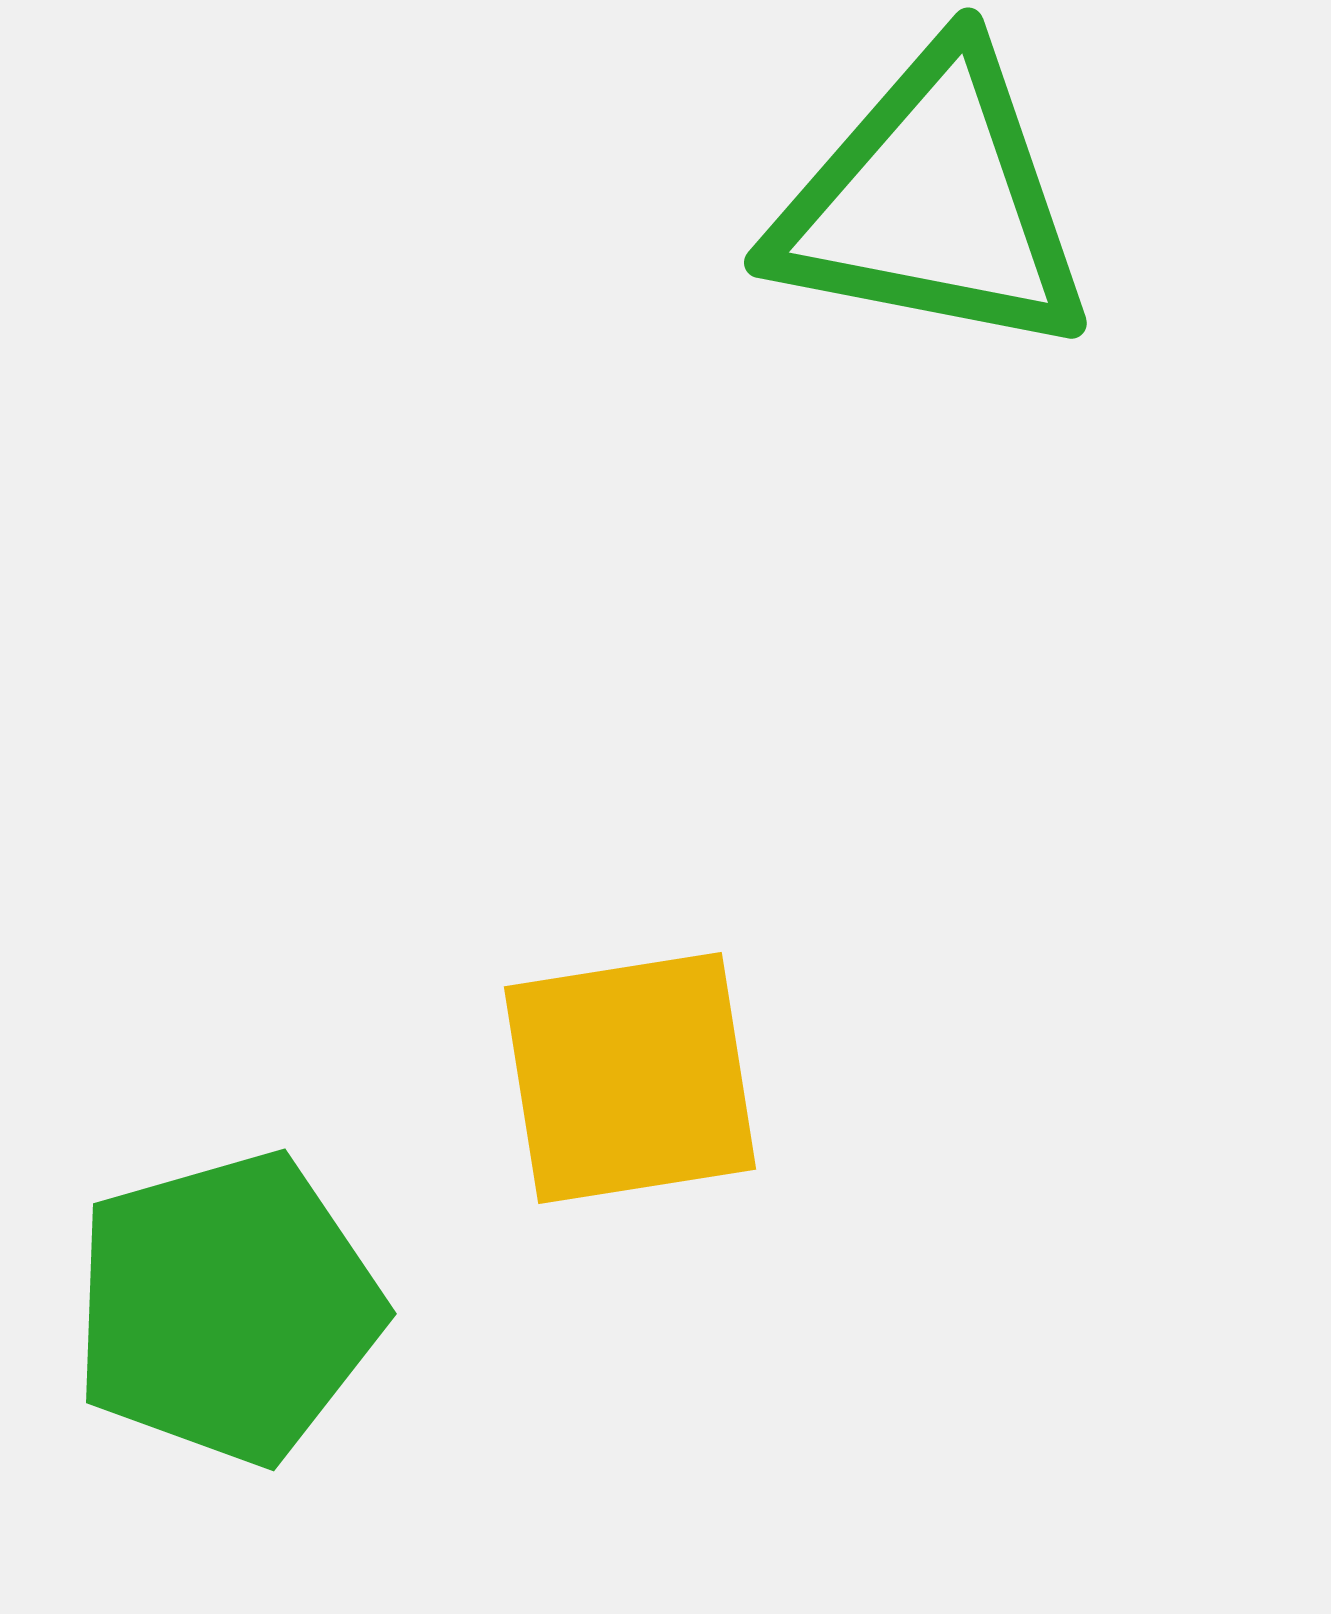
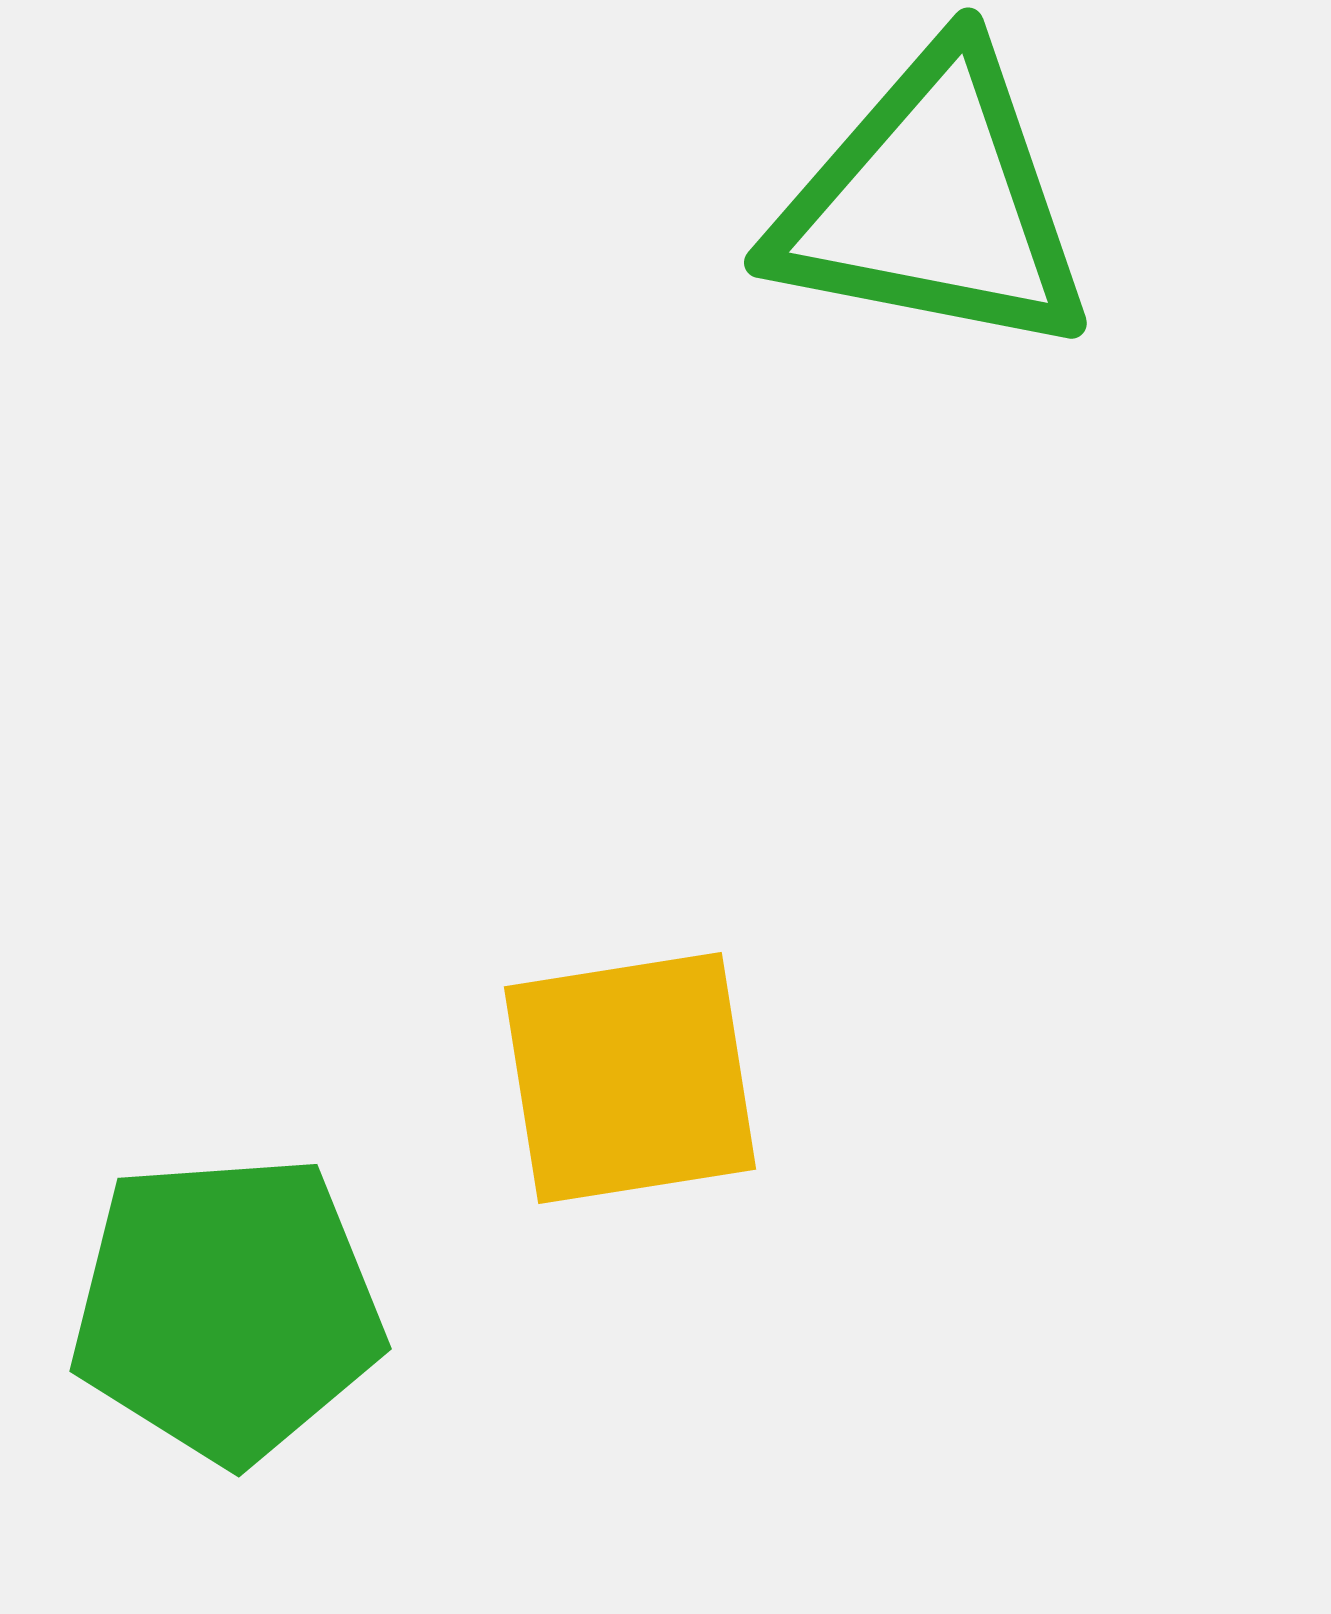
green pentagon: rotated 12 degrees clockwise
